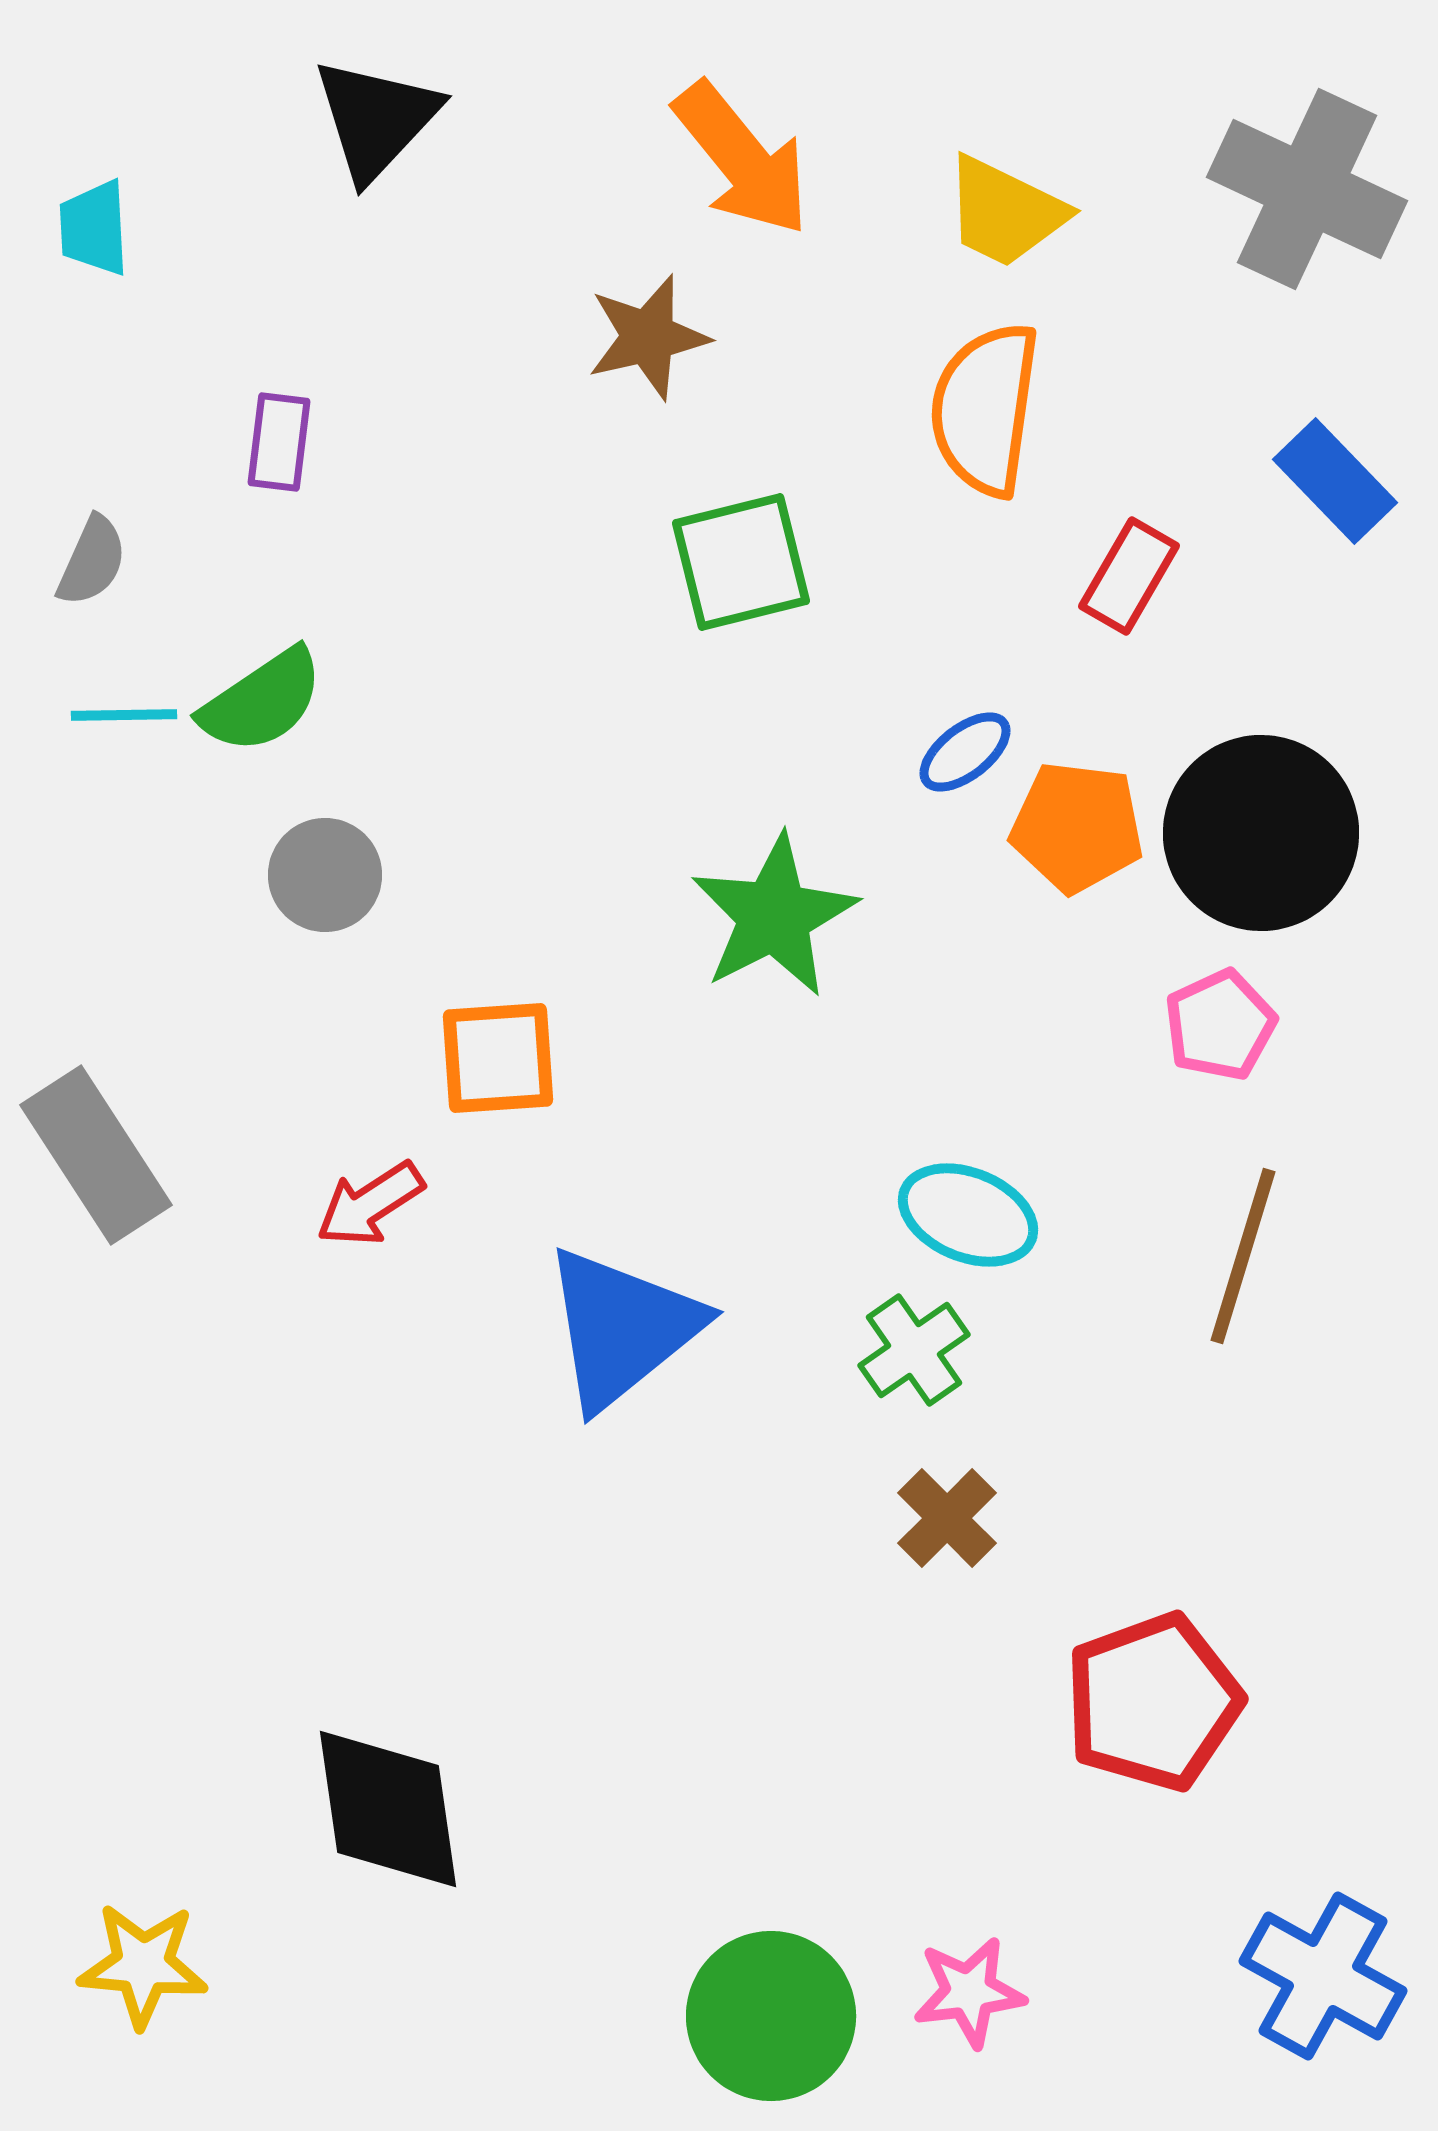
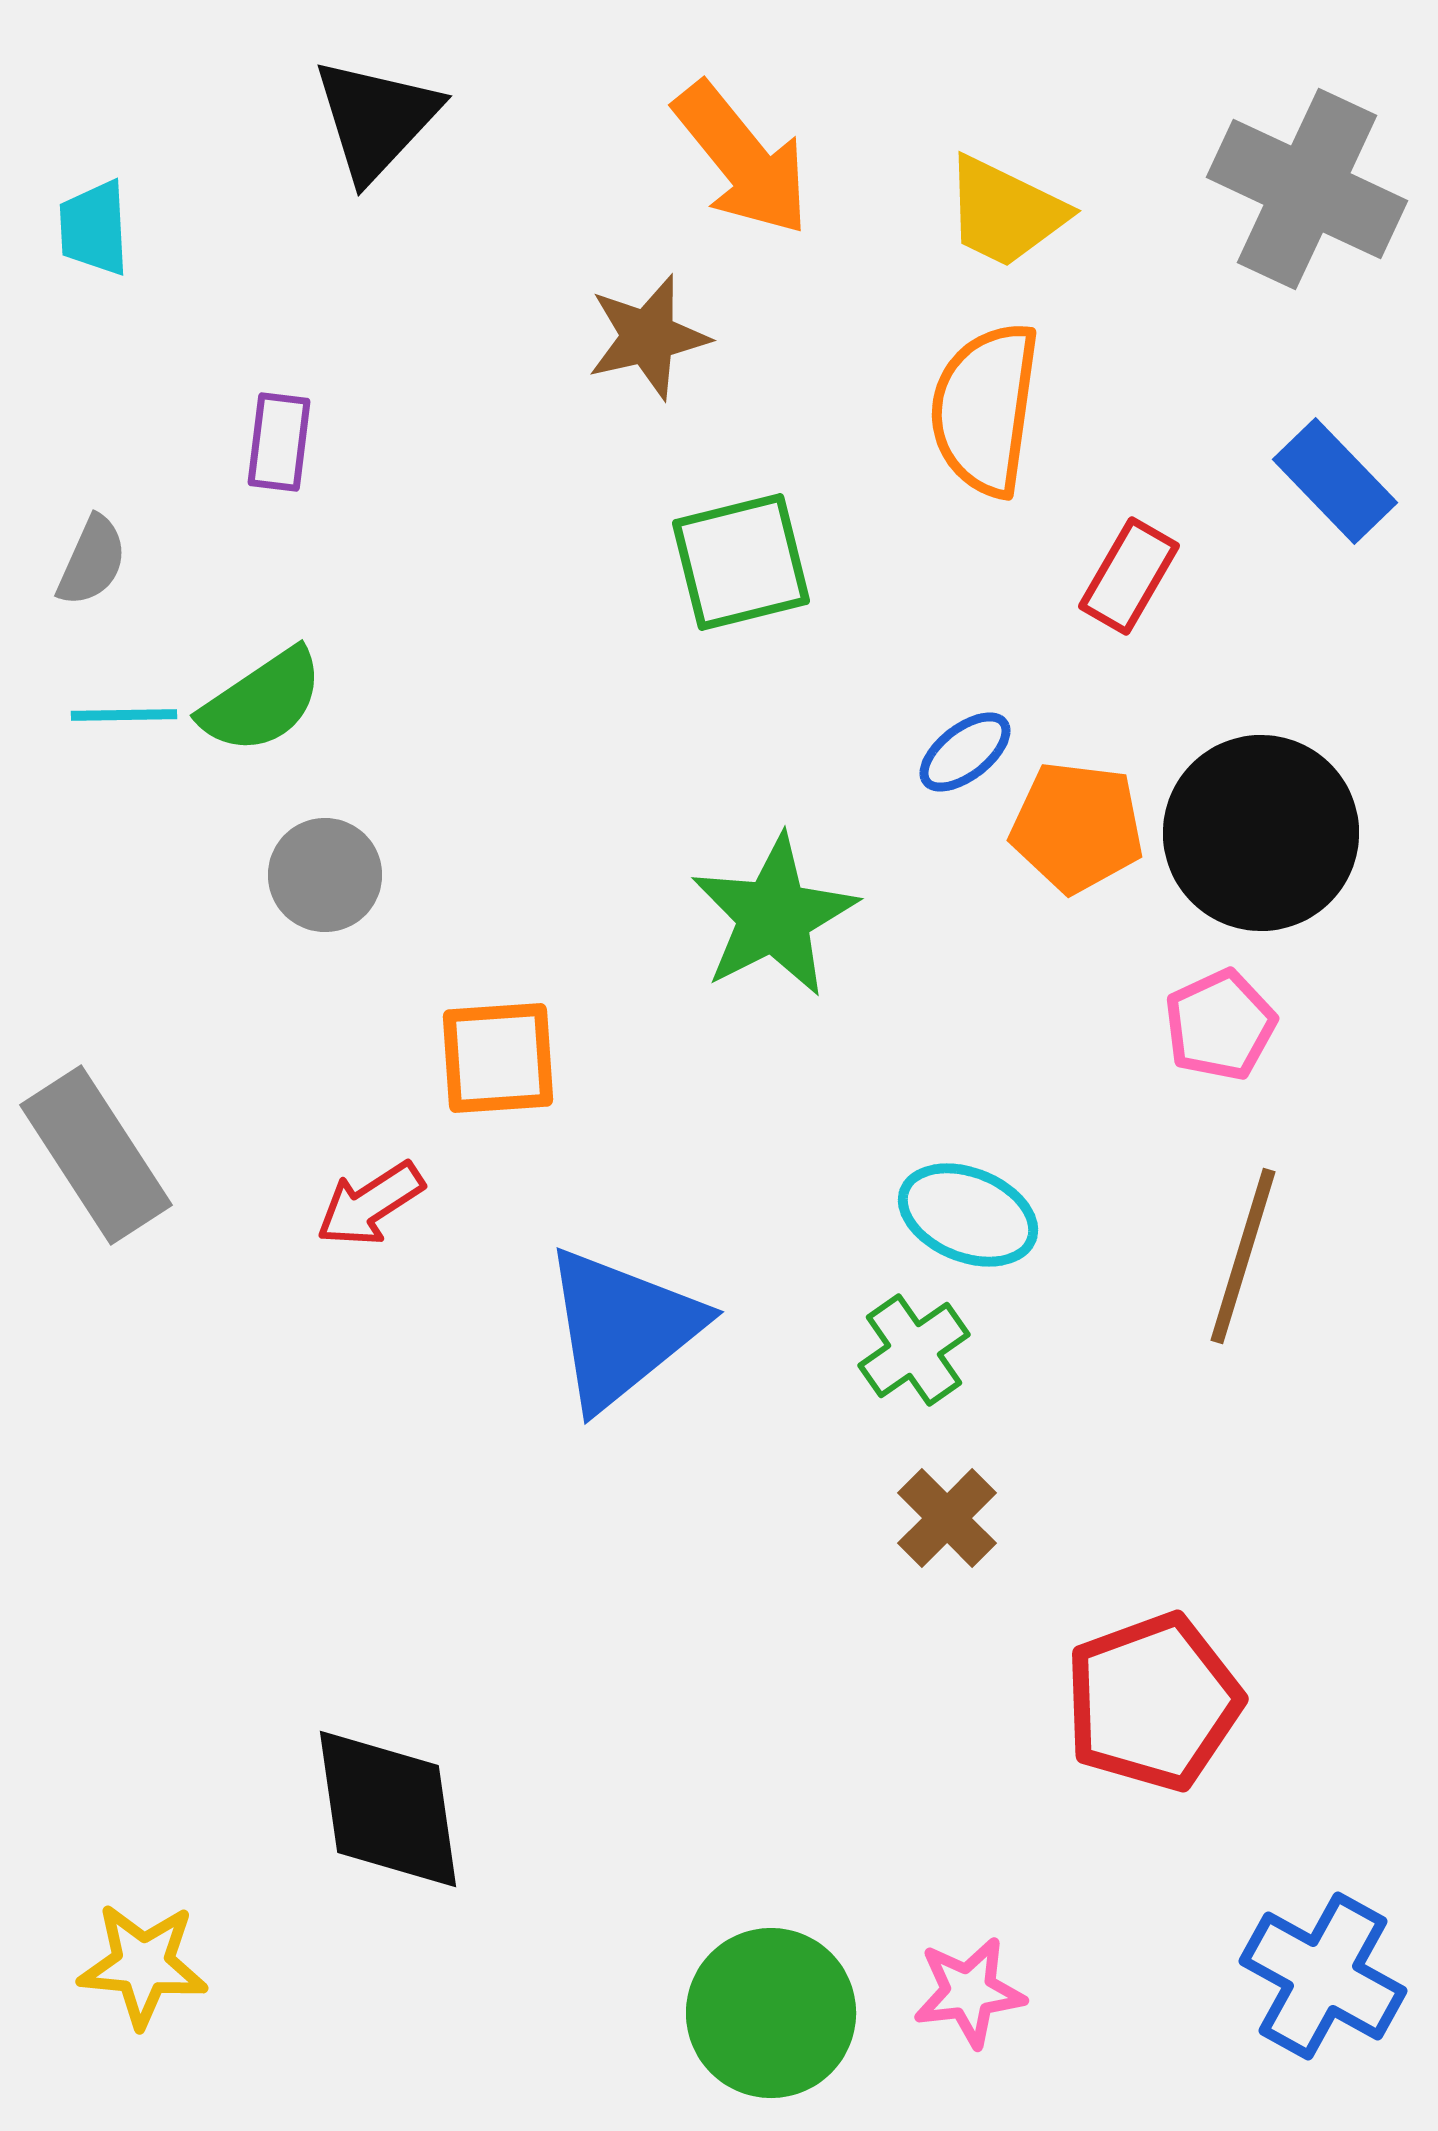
green circle: moved 3 px up
